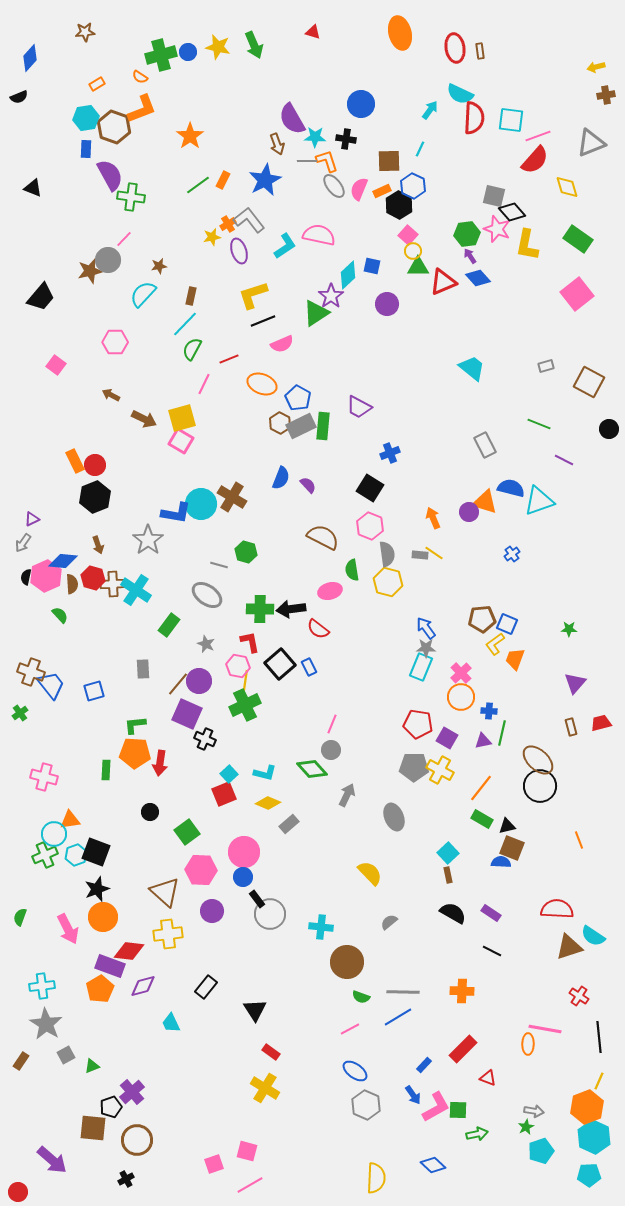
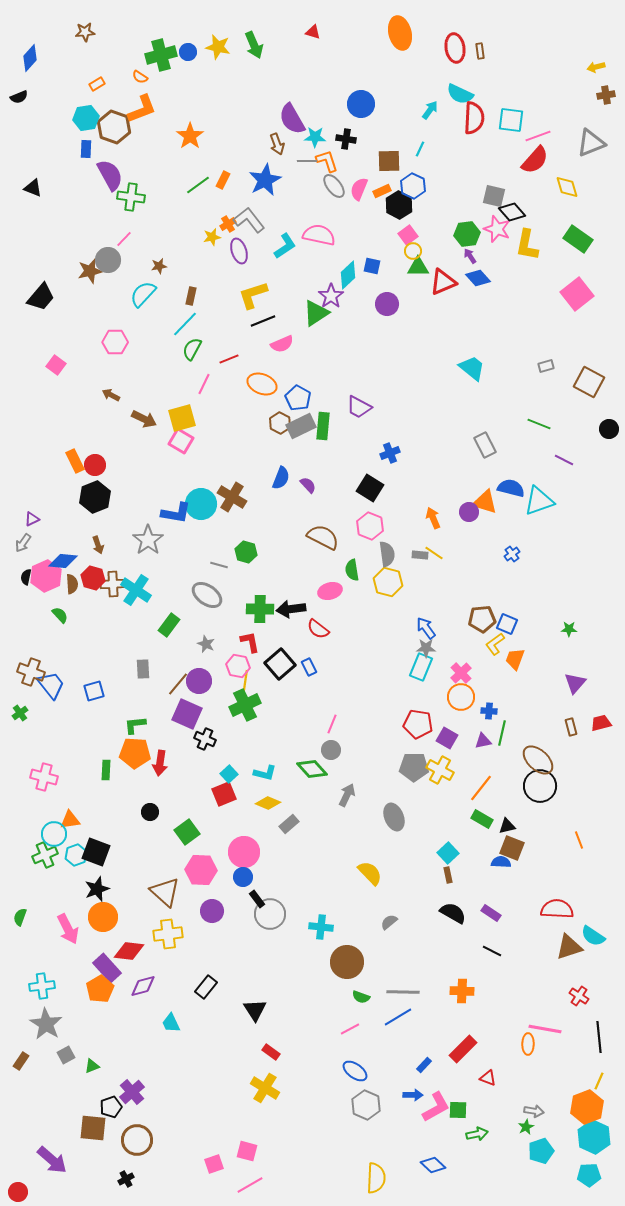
pink square at (408, 235): rotated 12 degrees clockwise
purple rectangle at (110, 966): moved 3 px left, 2 px down; rotated 28 degrees clockwise
blue arrow at (413, 1095): rotated 54 degrees counterclockwise
